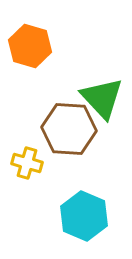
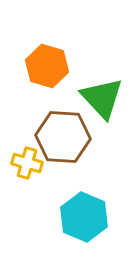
orange hexagon: moved 17 px right, 20 px down
brown hexagon: moved 6 px left, 8 px down
cyan hexagon: moved 1 px down
